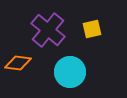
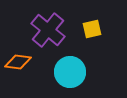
orange diamond: moved 1 px up
